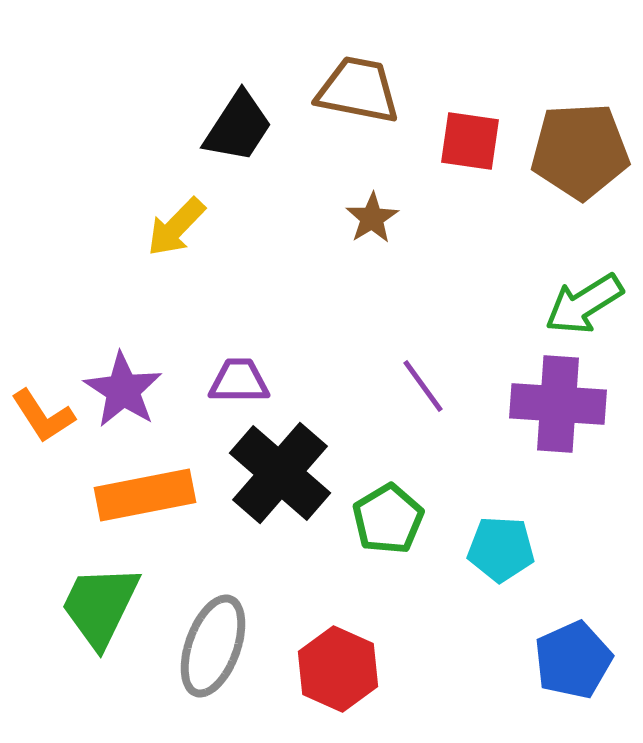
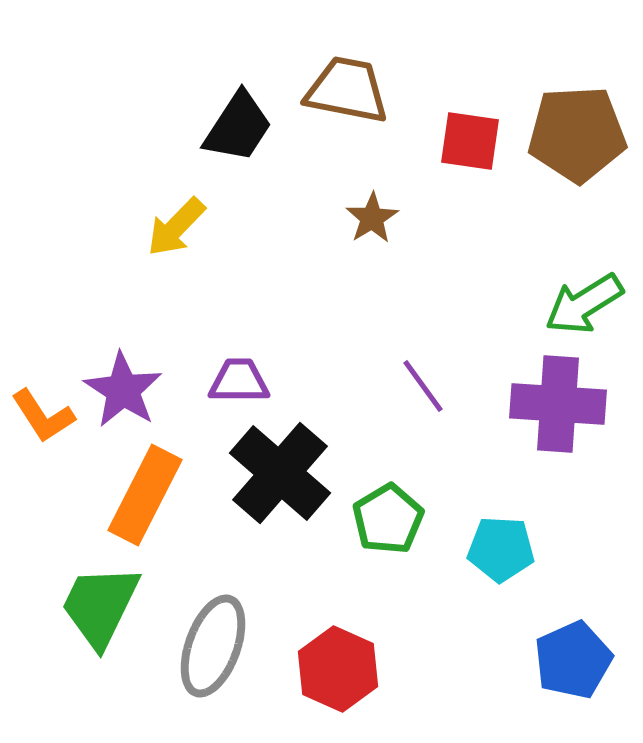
brown trapezoid: moved 11 px left
brown pentagon: moved 3 px left, 17 px up
orange rectangle: rotated 52 degrees counterclockwise
